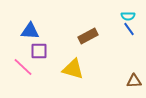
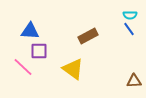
cyan semicircle: moved 2 px right, 1 px up
yellow triangle: rotated 20 degrees clockwise
